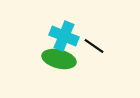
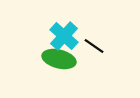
cyan cross: rotated 20 degrees clockwise
